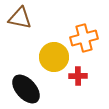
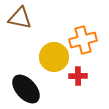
orange cross: moved 1 px left, 2 px down
